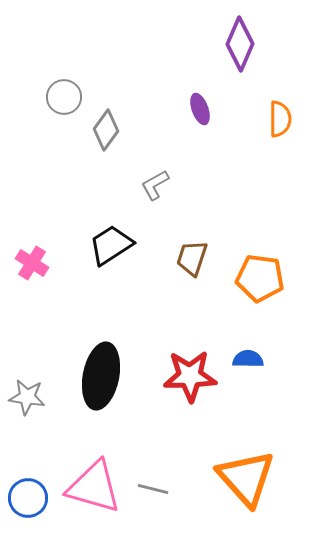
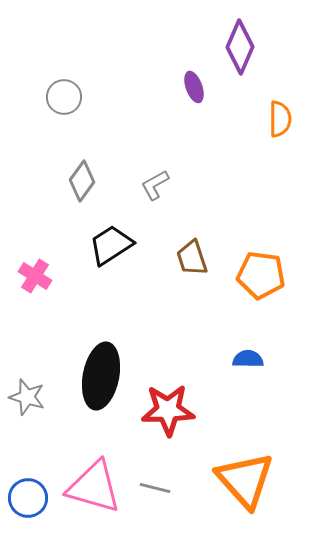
purple diamond: moved 3 px down
purple ellipse: moved 6 px left, 22 px up
gray diamond: moved 24 px left, 51 px down
brown trapezoid: rotated 36 degrees counterclockwise
pink cross: moved 3 px right, 13 px down
orange pentagon: moved 1 px right, 3 px up
red star: moved 22 px left, 34 px down
gray star: rotated 9 degrees clockwise
orange triangle: moved 1 px left, 2 px down
gray line: moved 2 px right, 1 px up
